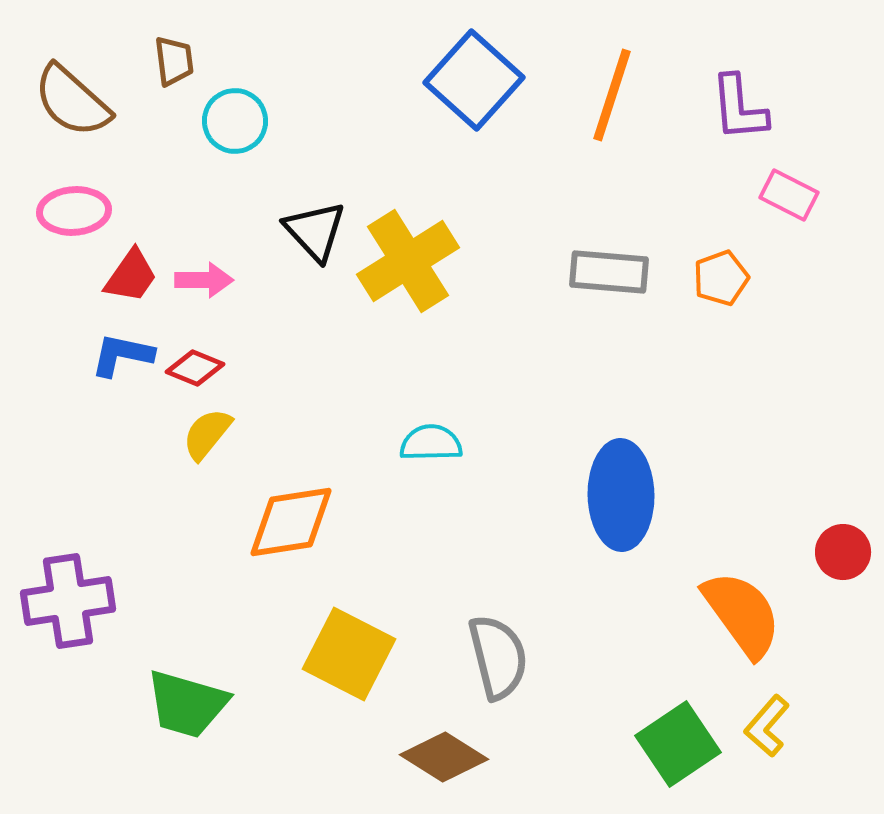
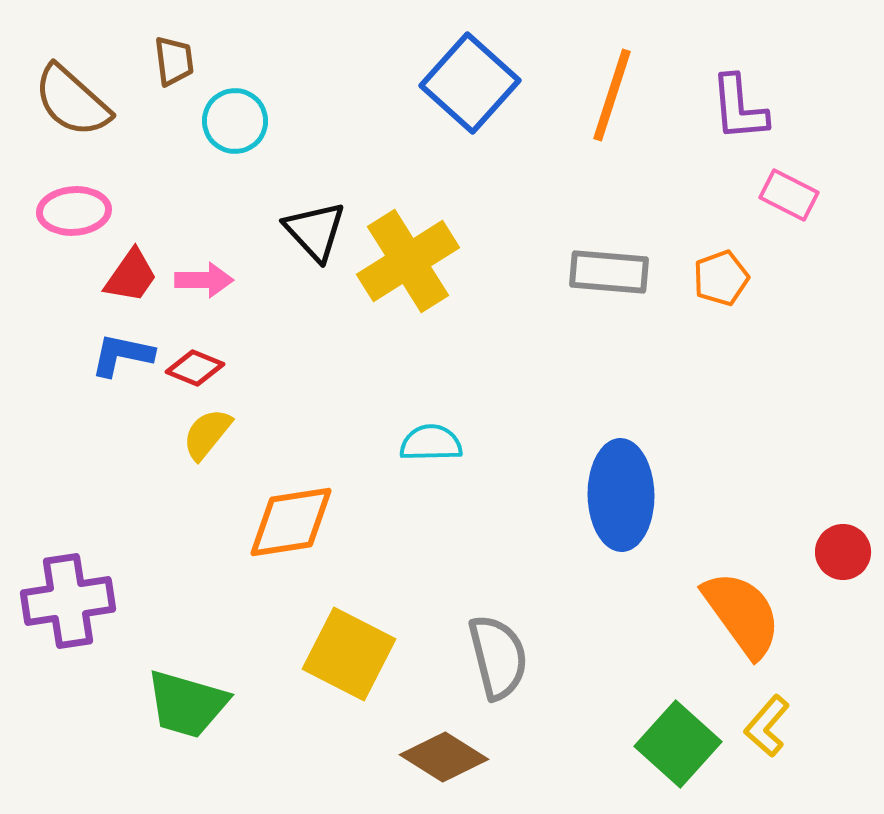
blue square: moved 4 px left, 3 px down
green square: rotated 14 degrees counterclockwise
